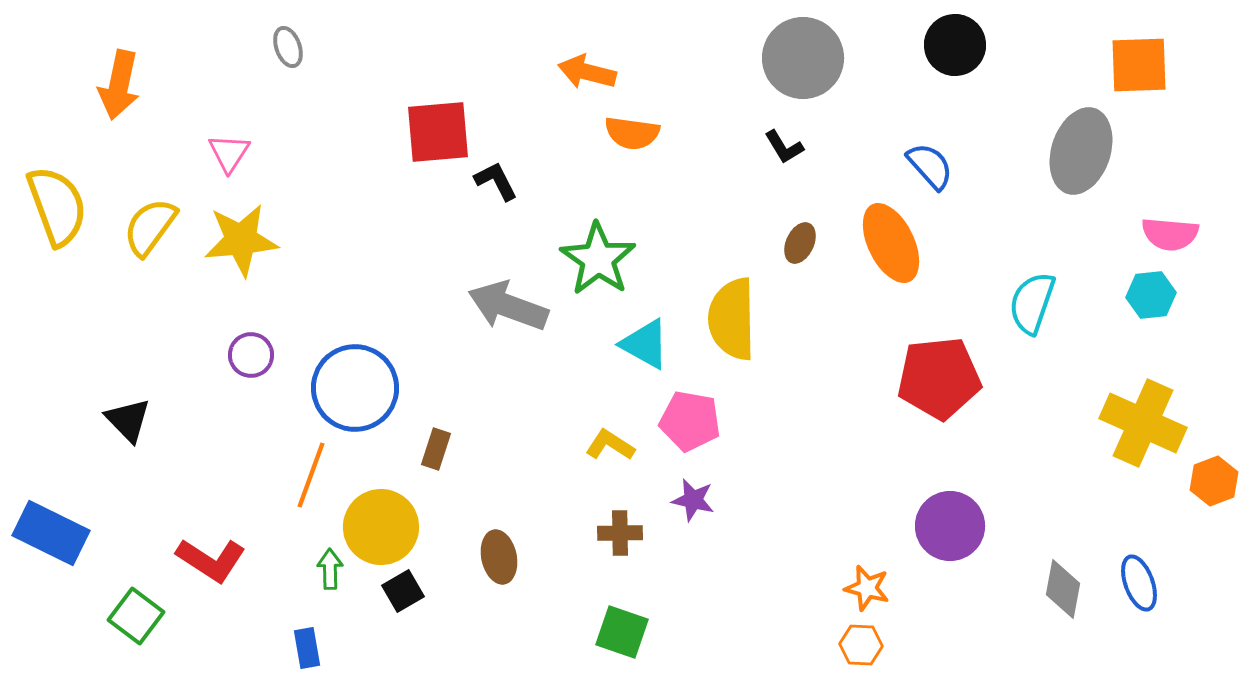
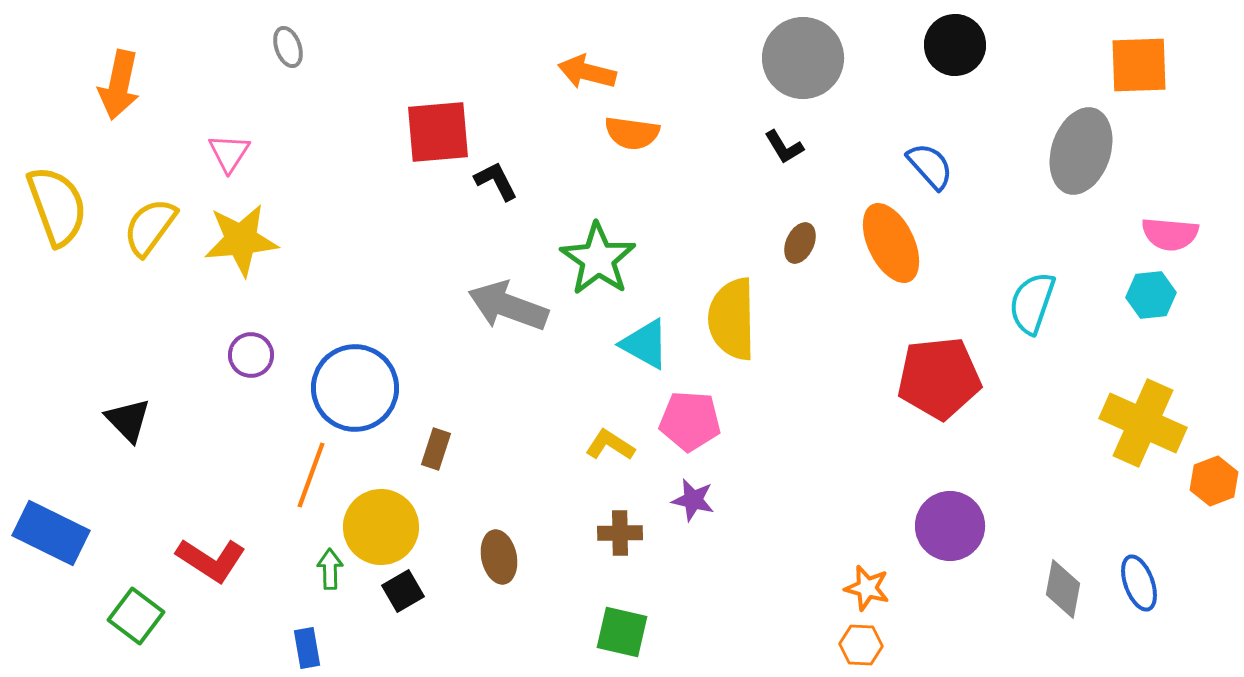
pink pentagon at (690, 421): rotated 6 degrees counterclockwise
green square at (622, 632): rotated 6 degrees counterclockwise
